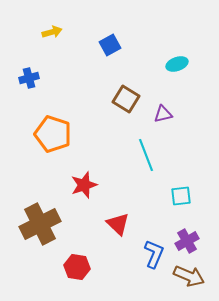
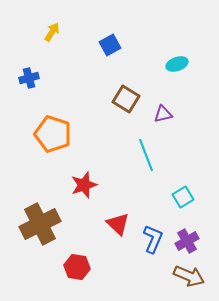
yellow arrow: rotated 42 degrees counterclockwise
cyan square: moved 2 px right, 1 px down; rotated 25 degrees counterclockwise
blue L-shape: moved 1 px left, 15 px up
